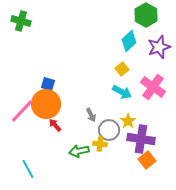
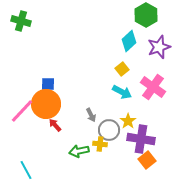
blue square: rotated 16 degrees counterclockwise
cyan line: moved 2 px left, 1 px down
